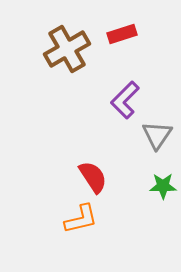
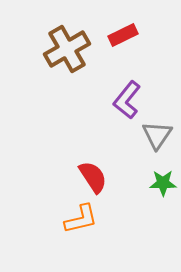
red rectangle: moved 1 px right, 1 px down; rotated 8 degrees counterclockwise
purple L-shape: moved 2 px right; rotated 6 degrees counterclockwise
green star: moved 3 px up
